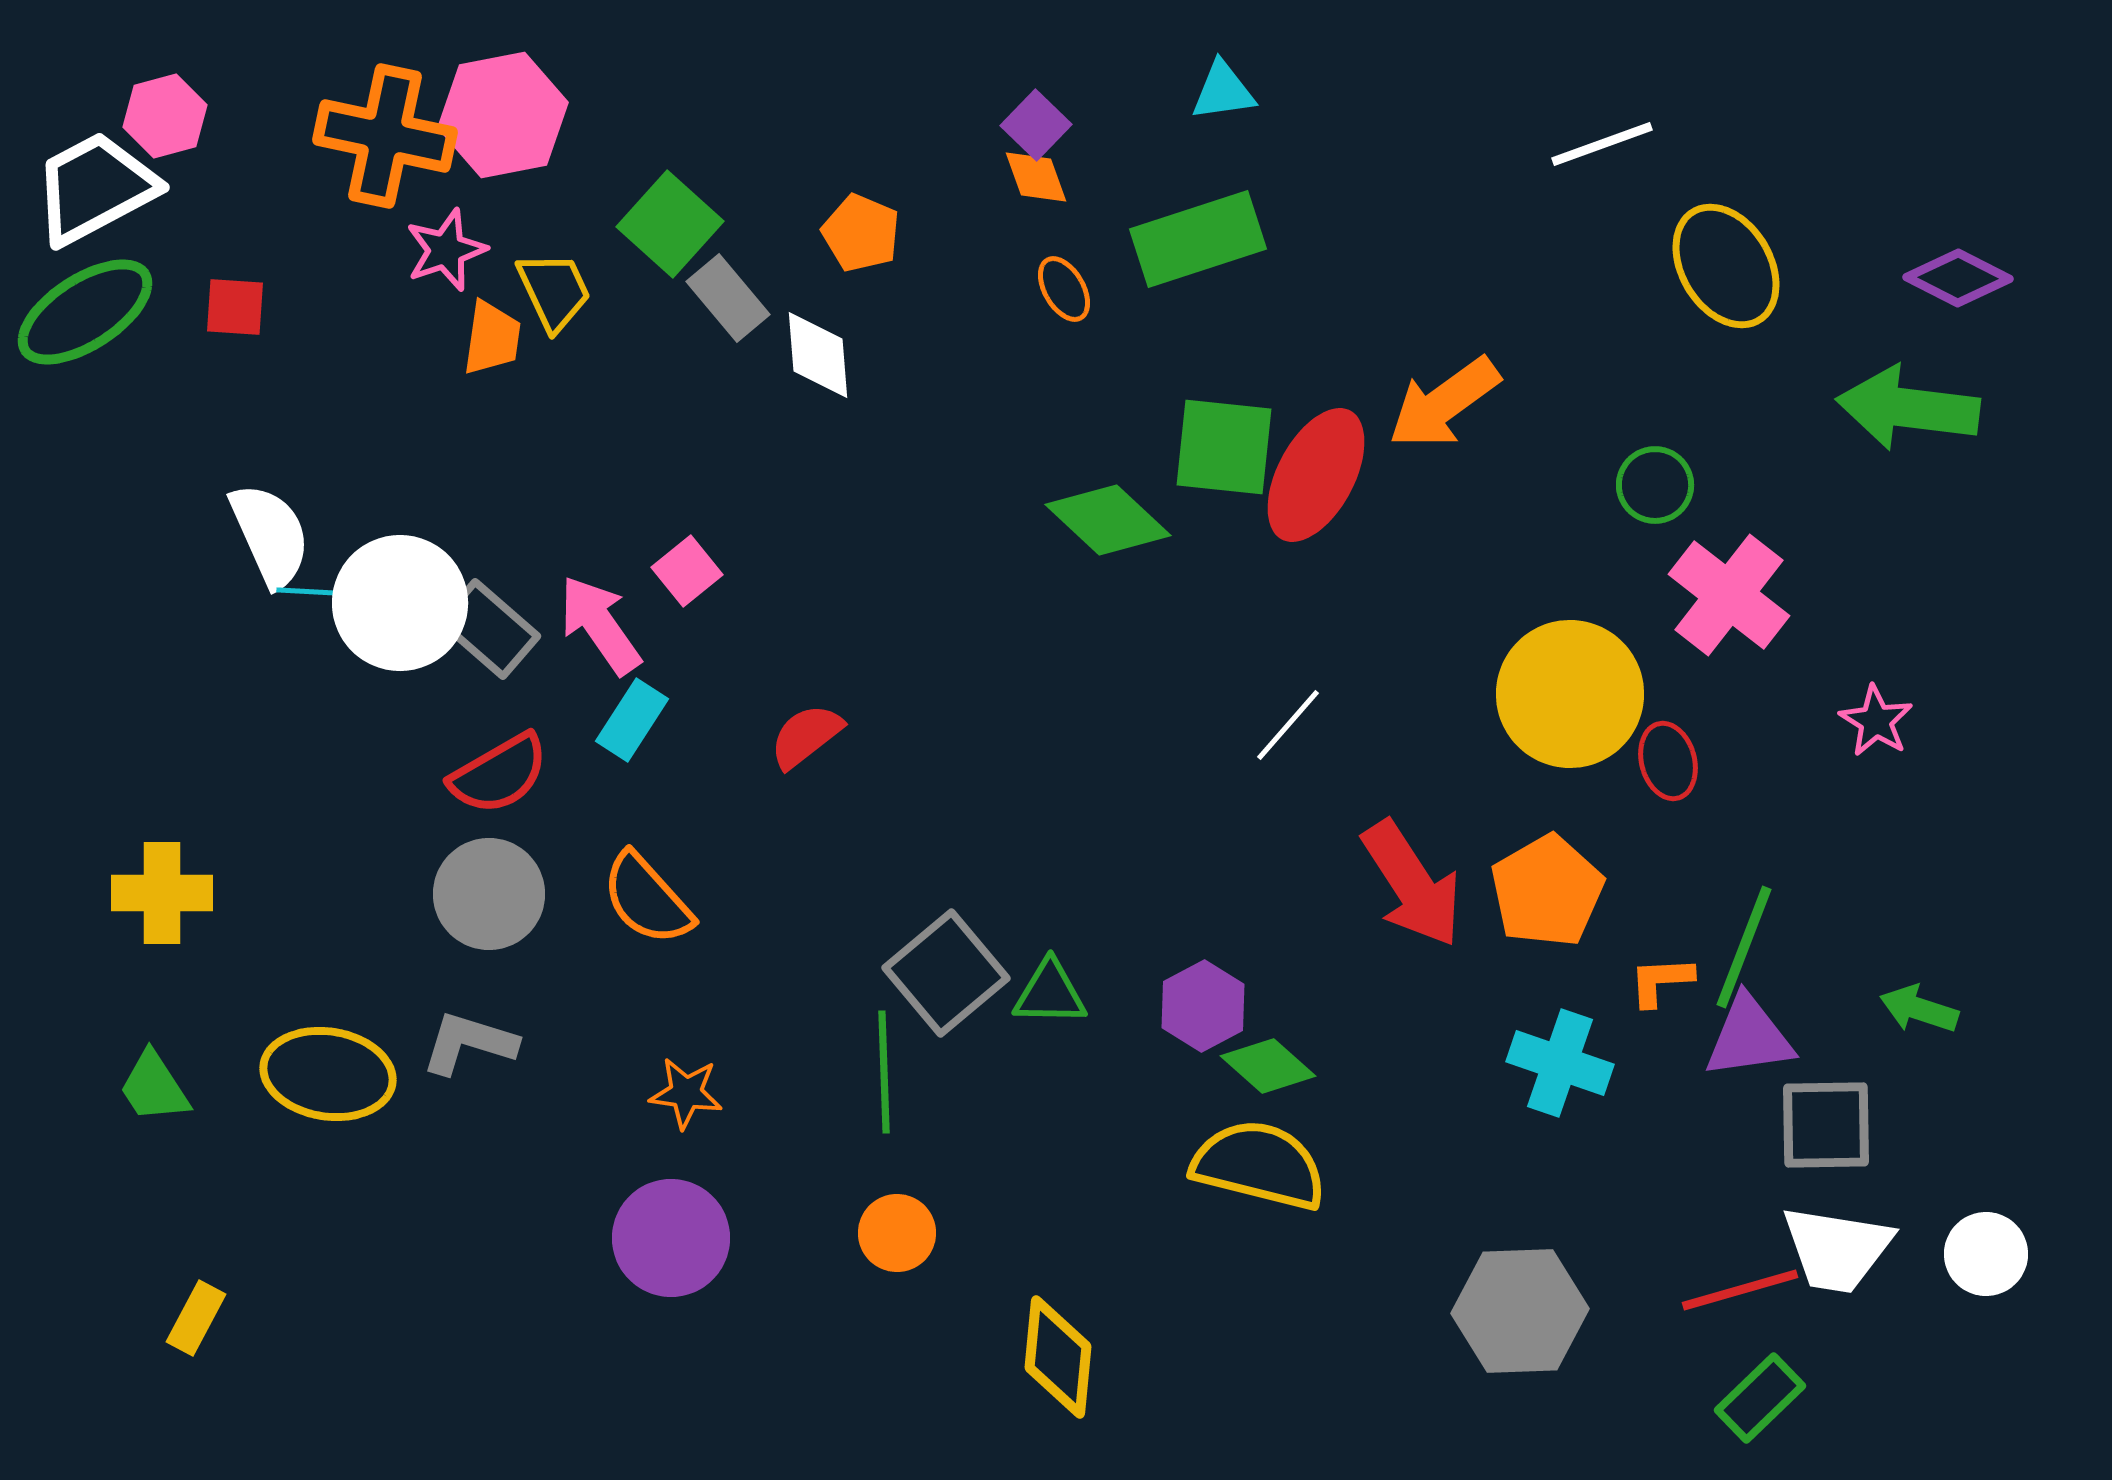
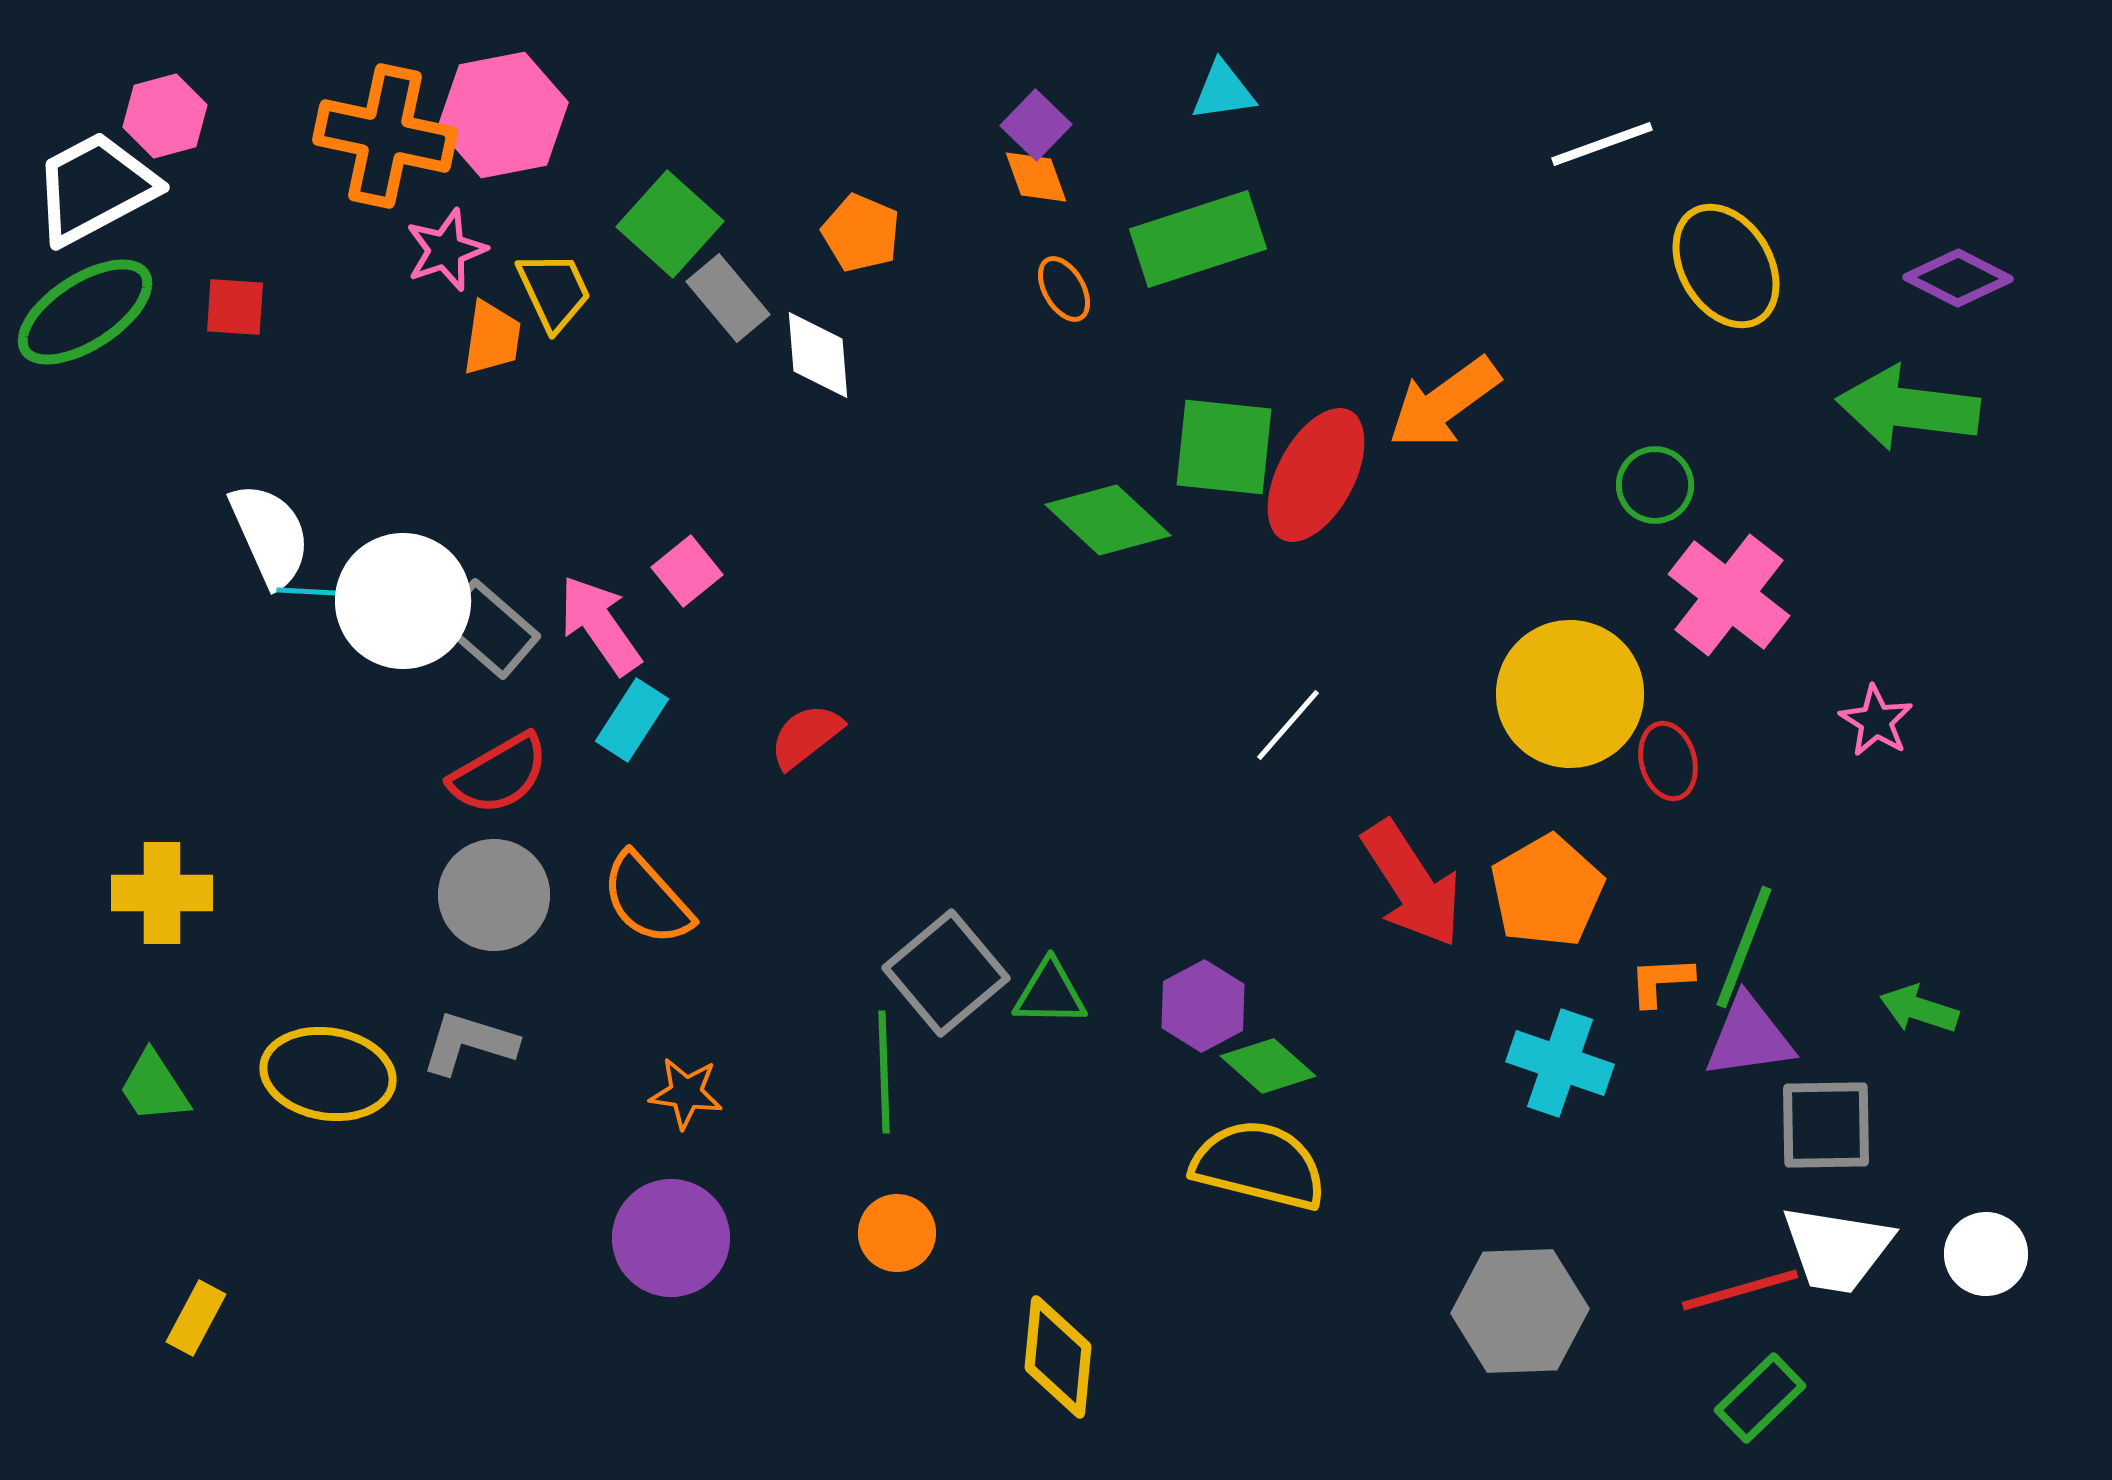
white circle at (400, 603): moved 3 px right, 2 px up
gray circle at (489, 894): moved 5 px right, 1 px down
